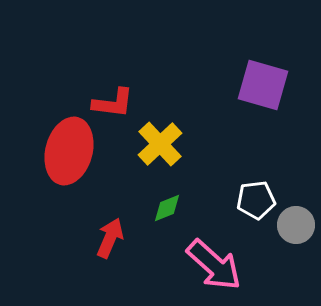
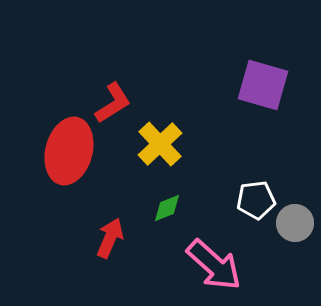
red L-shape: rotated 39 degrees counterclockwise
gray circle: moved 1 px left, 2 px up
